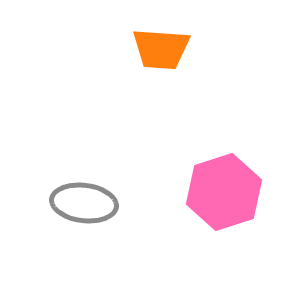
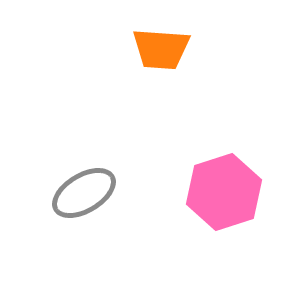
gray ellipse: moved 10 px up; rotated 38 degrees counterclockwise
